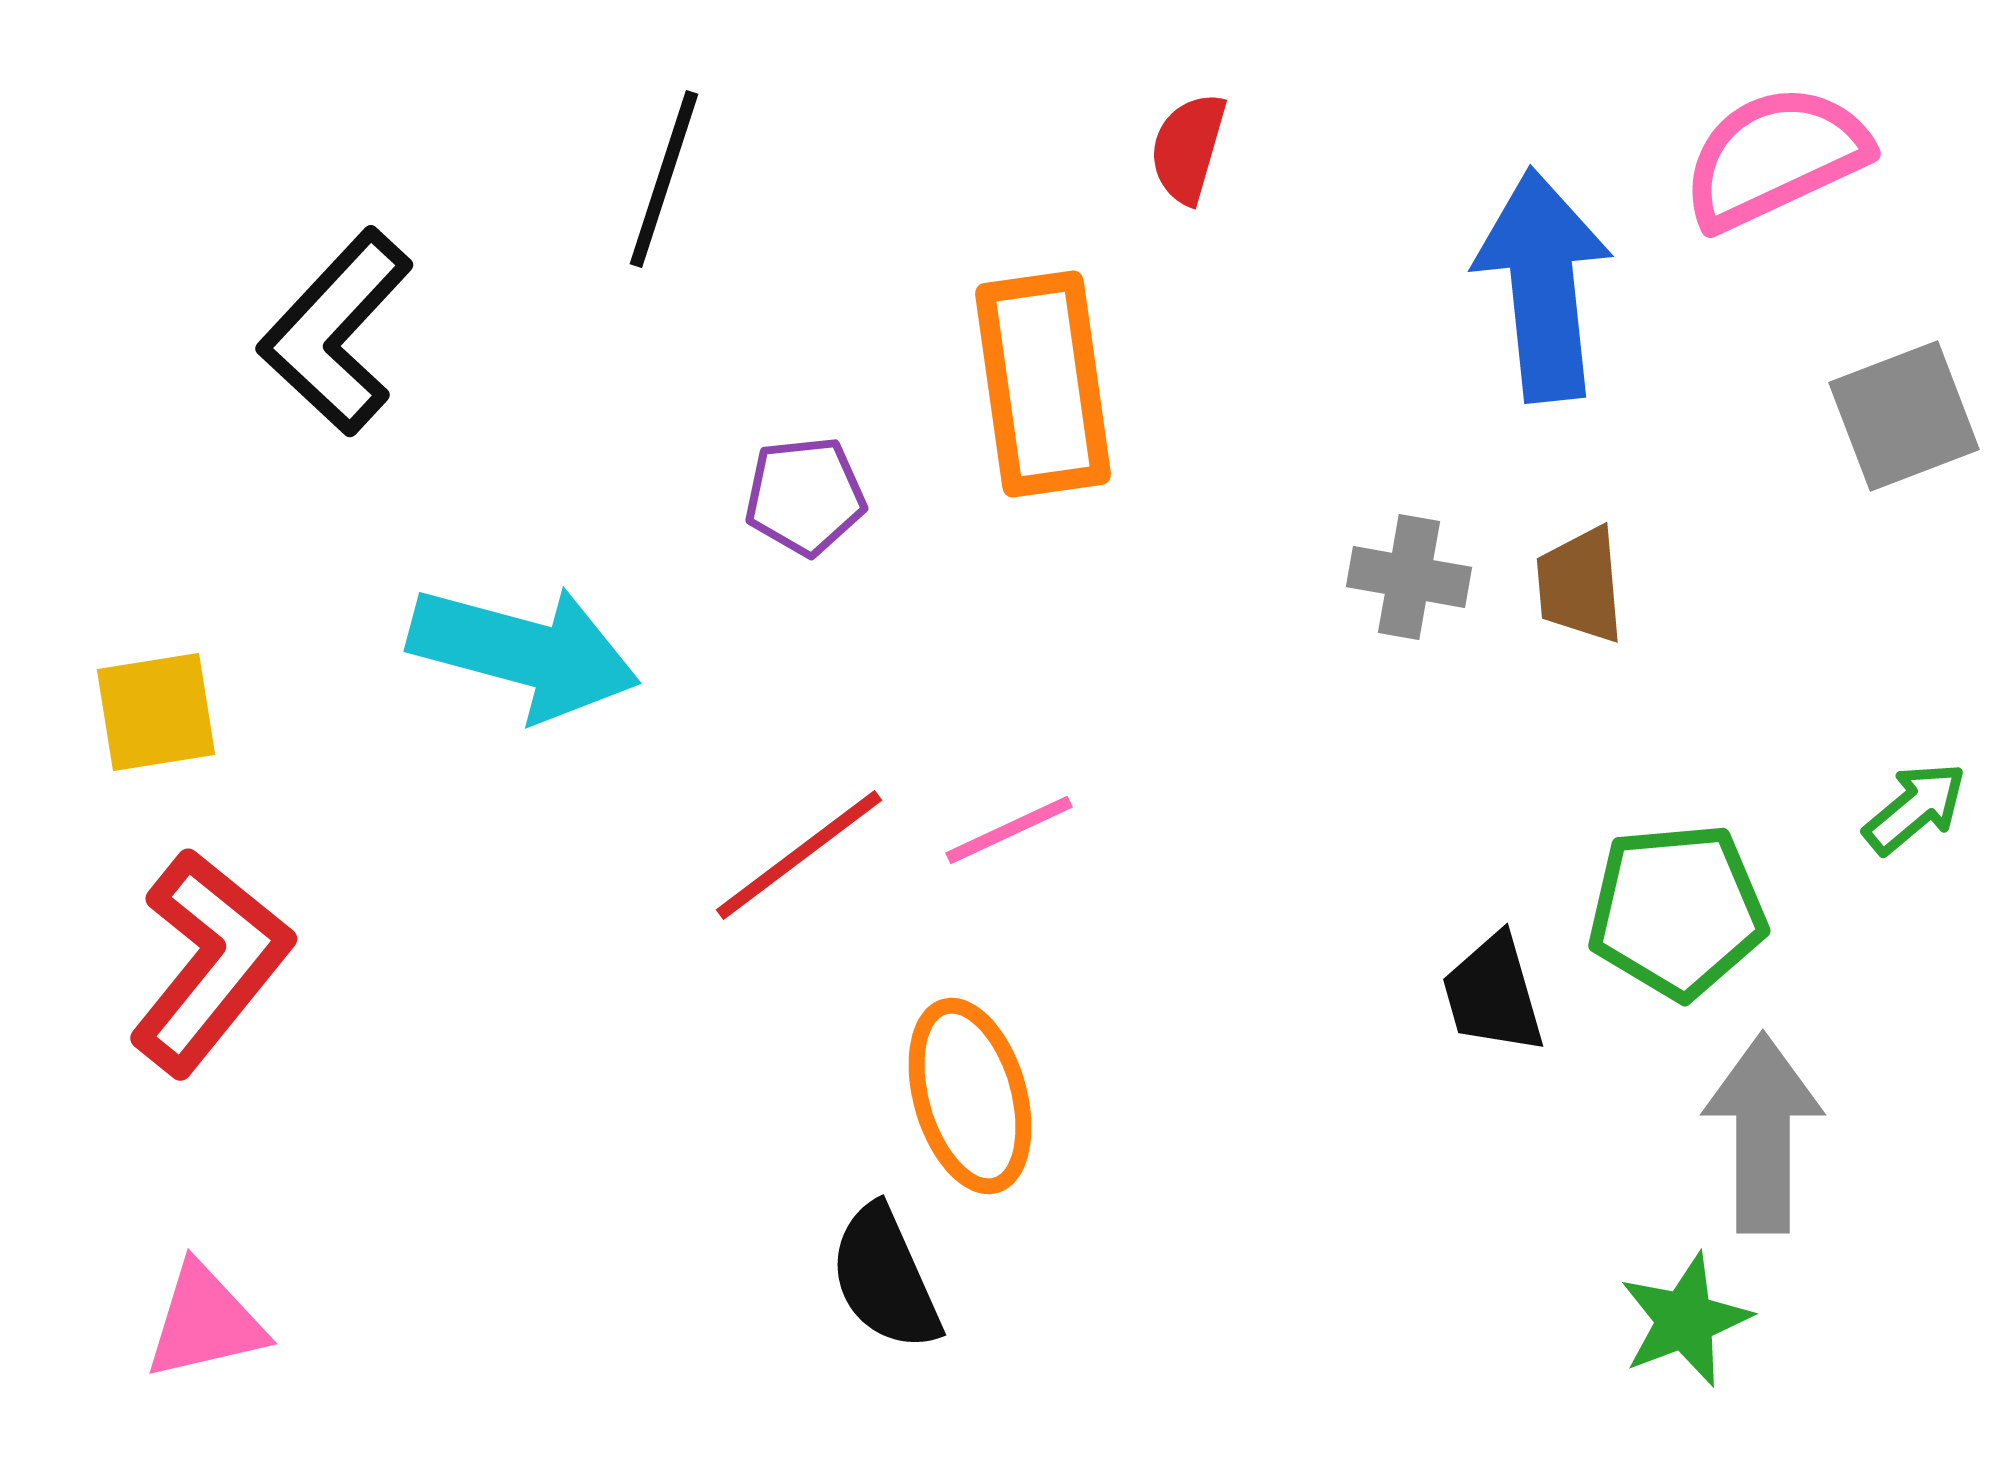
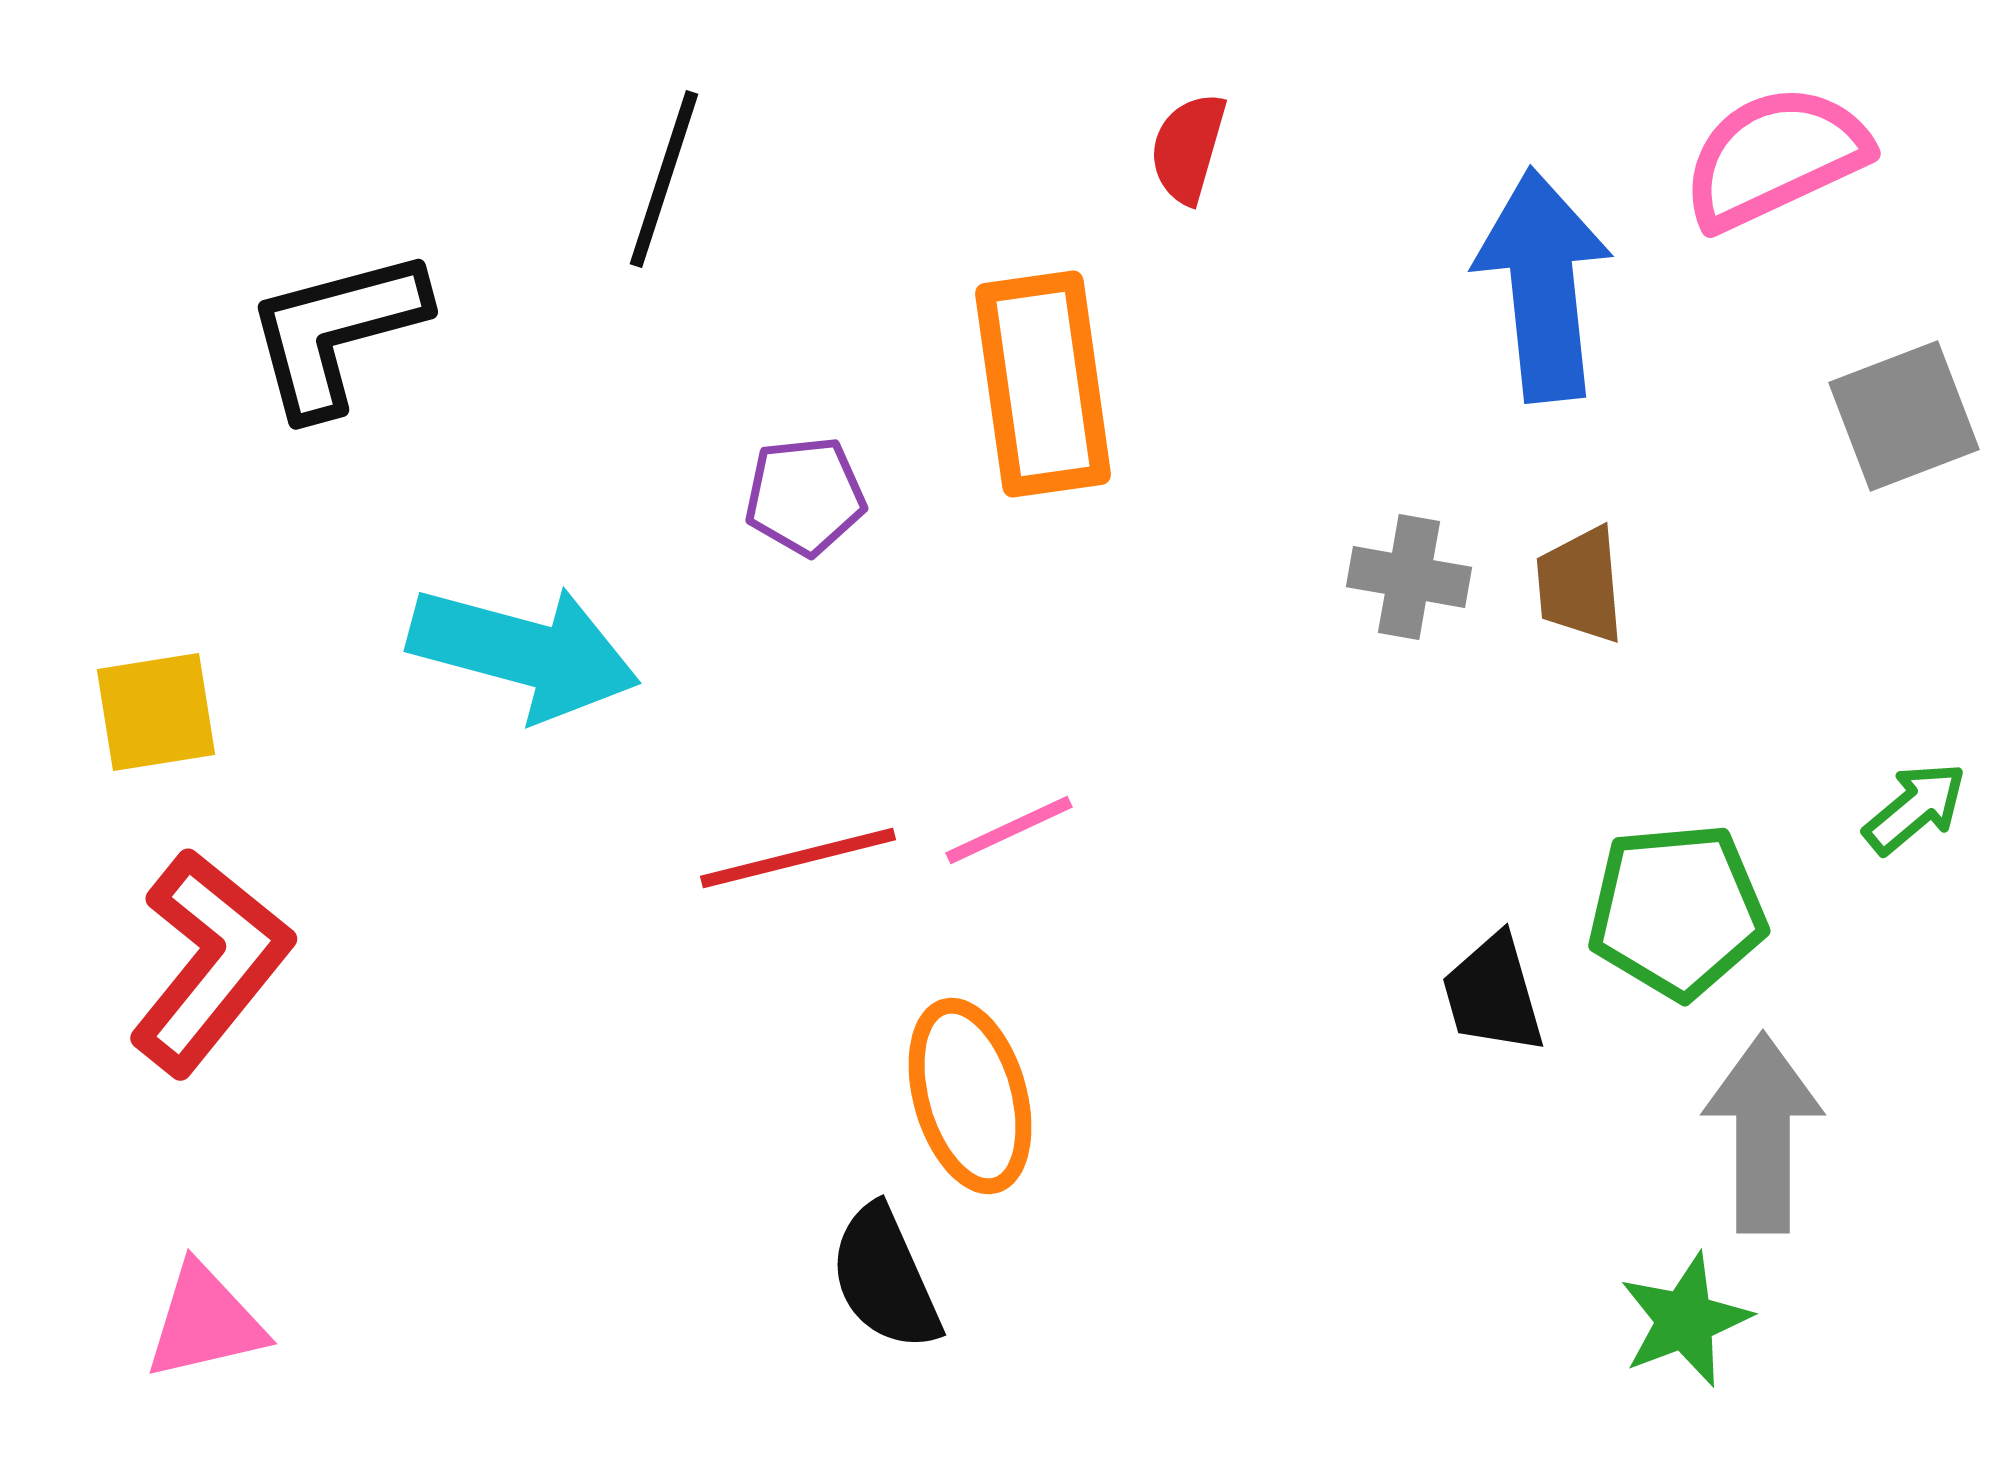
black L-shape: rotated 32 degrees clockwise
red line: moved 1 px left, 3 px down; rotated 23 degrees clockwise
